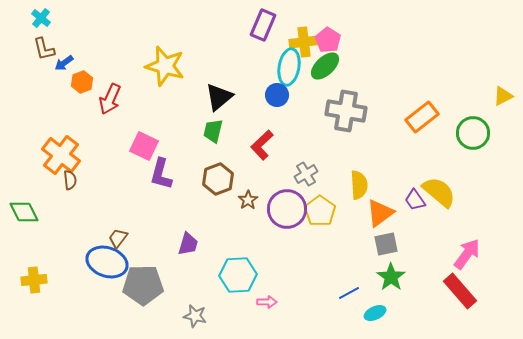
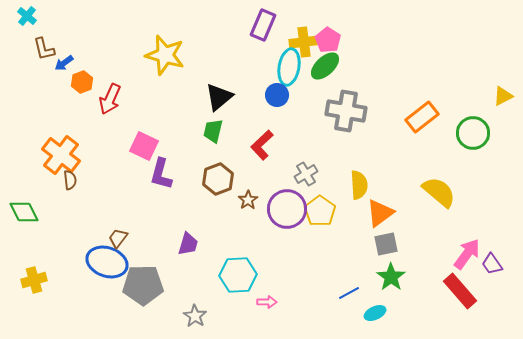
cyan cross at (41, 18): moved 14 px left, 2 px up
yellow star at (165, 66): moved 11 px up
purple trapezoid at (415, 200): moved 77 px right, 64 px down
yellow cross at (34, 280): rotated 10 degrees counterclockwise
gray star at (195, 316): rotated 20 degrees clockwise
